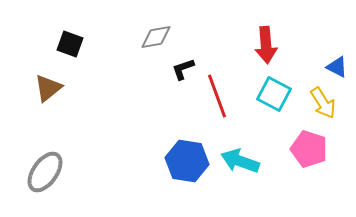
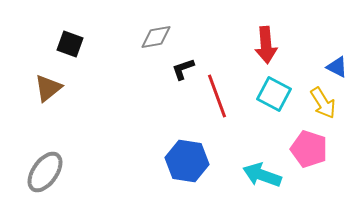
cyan arrow: moved 22 px right, 14 px down
